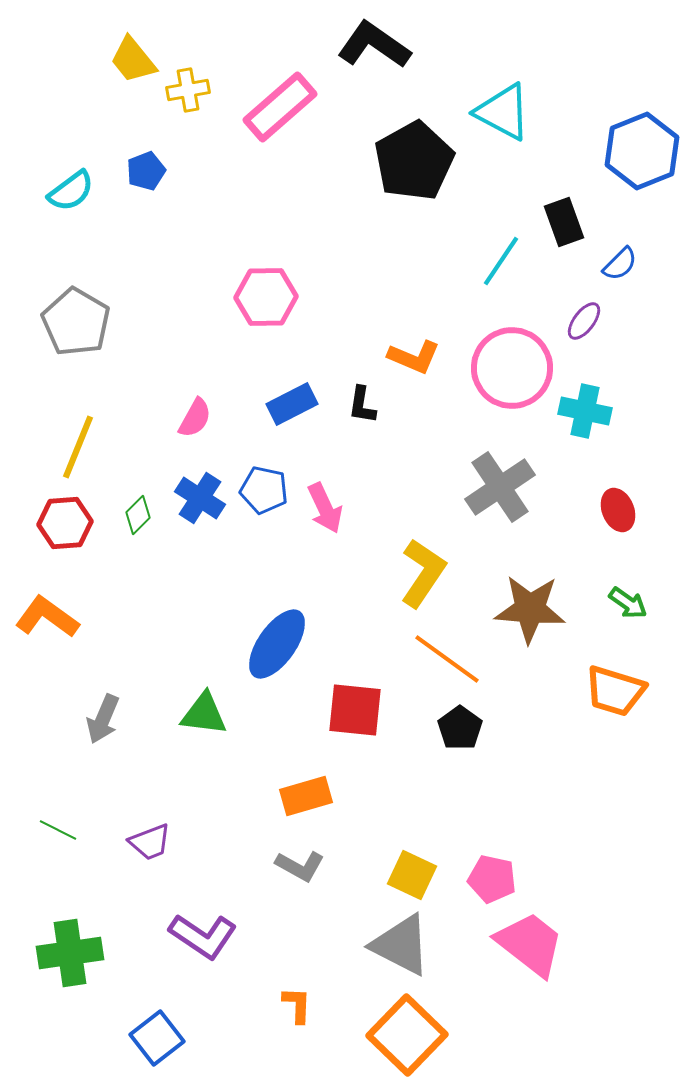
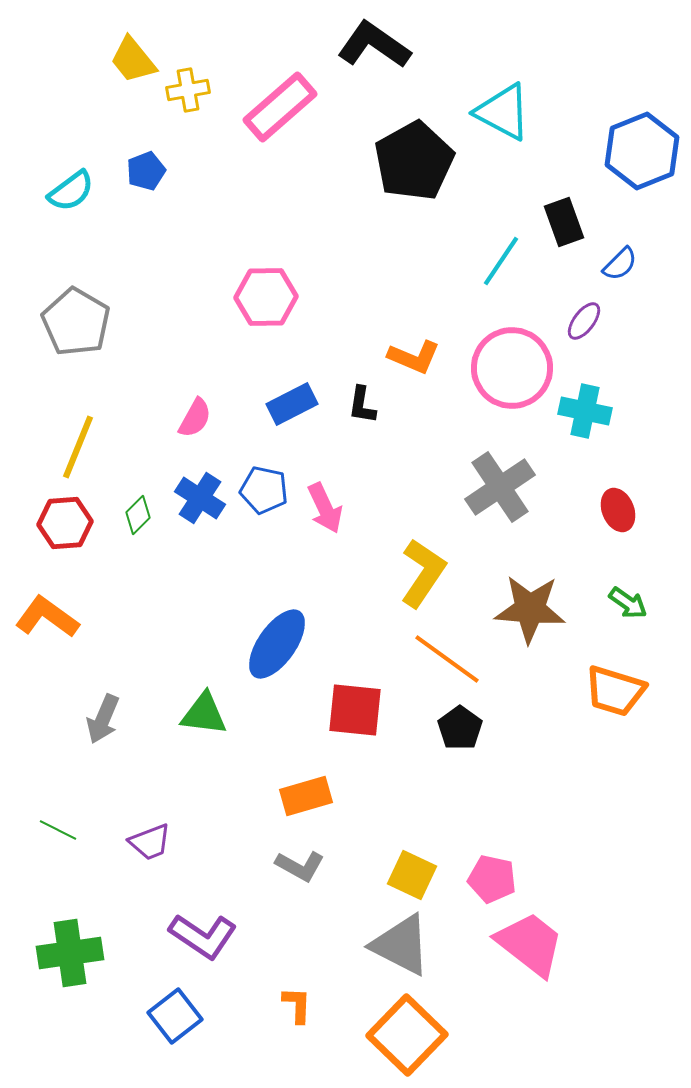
blue square at (157, 1038): moved 18 px right, 22 px up
